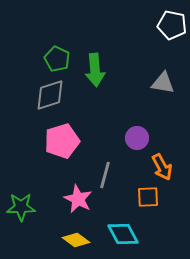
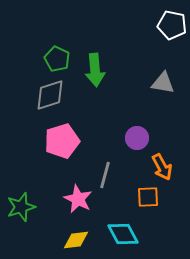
green star: rotated 16 degrees counterclockwise
yellow diamond: rotated 44 degrees counterclockwise
